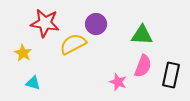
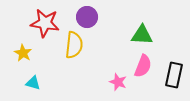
purple circle: moved 9 px left, 7 px up
yellow semicircle: moved 1 px right, 1 px down; rotated 124 degrees clockwise
black rectangle: moved 3 px right
